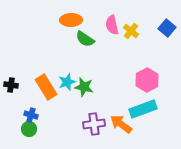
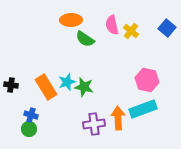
pink hexagon: rotated 20 degrees counterclockwise
orange arrow: moved 3 px left, 6 px up; rotated 50 degrees clockwise
